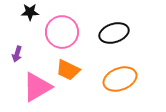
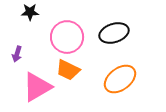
pink circle: moved 5 px right, 5 px down
orange ellipse: rotated 16 degrees counterclockwise
